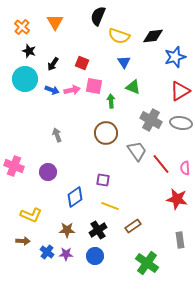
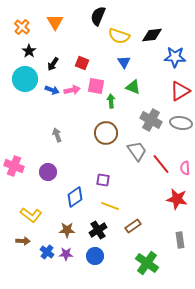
black diamond: moved 1 px left, 1 px up
black star: rotated 16 degrees clockwise
blue star: rotated 20 degrees clockwise
pink square: moved 2 px right
yellow L-shape: rotated 15 degrees clockwise
